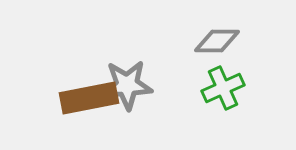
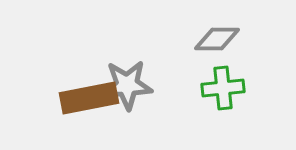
gray diamond: moved 2 px up
green cross: rotated 18 degrees clockwise
